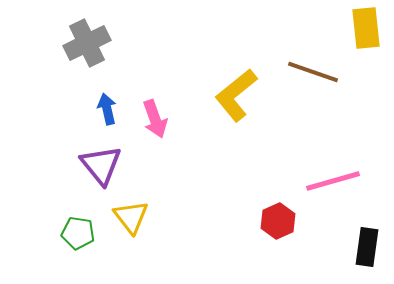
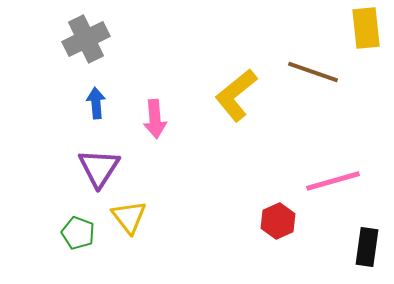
gray cross: moved 1 px left, 4 px up
blue arrow: moved 11 px left, 6 px up; rotated 8 degrees clockwise
pink arrow: rotated 15 degrees clockwise
purple triangle: moved 2 px left, 3 px down; rotated 12 degrees clockwise
yellow triangle: moved 2 px left
green pentagon: rotated 12 degrees clockwise
